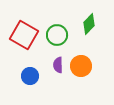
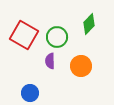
green circle: moved 2 px down
purple semicircle: moved 8 px left, 4 px up
blue circle: moved 17 px down
